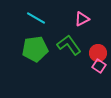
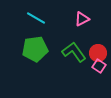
green L-shape: moved 5 px right, 7 px down
